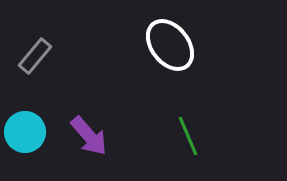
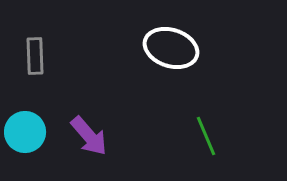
white ellipse: moved 1 px right, 3 px down; rotated 34 degrees counterclockwise
gray rectangle: rotated 42 degrees counterclockwise
green line: moved 18 px right
